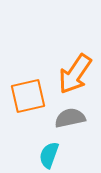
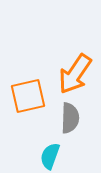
gray semicircle: rotated 104 degrees clockwise
cyan semicircle: moved 1 px right, 1 px down
